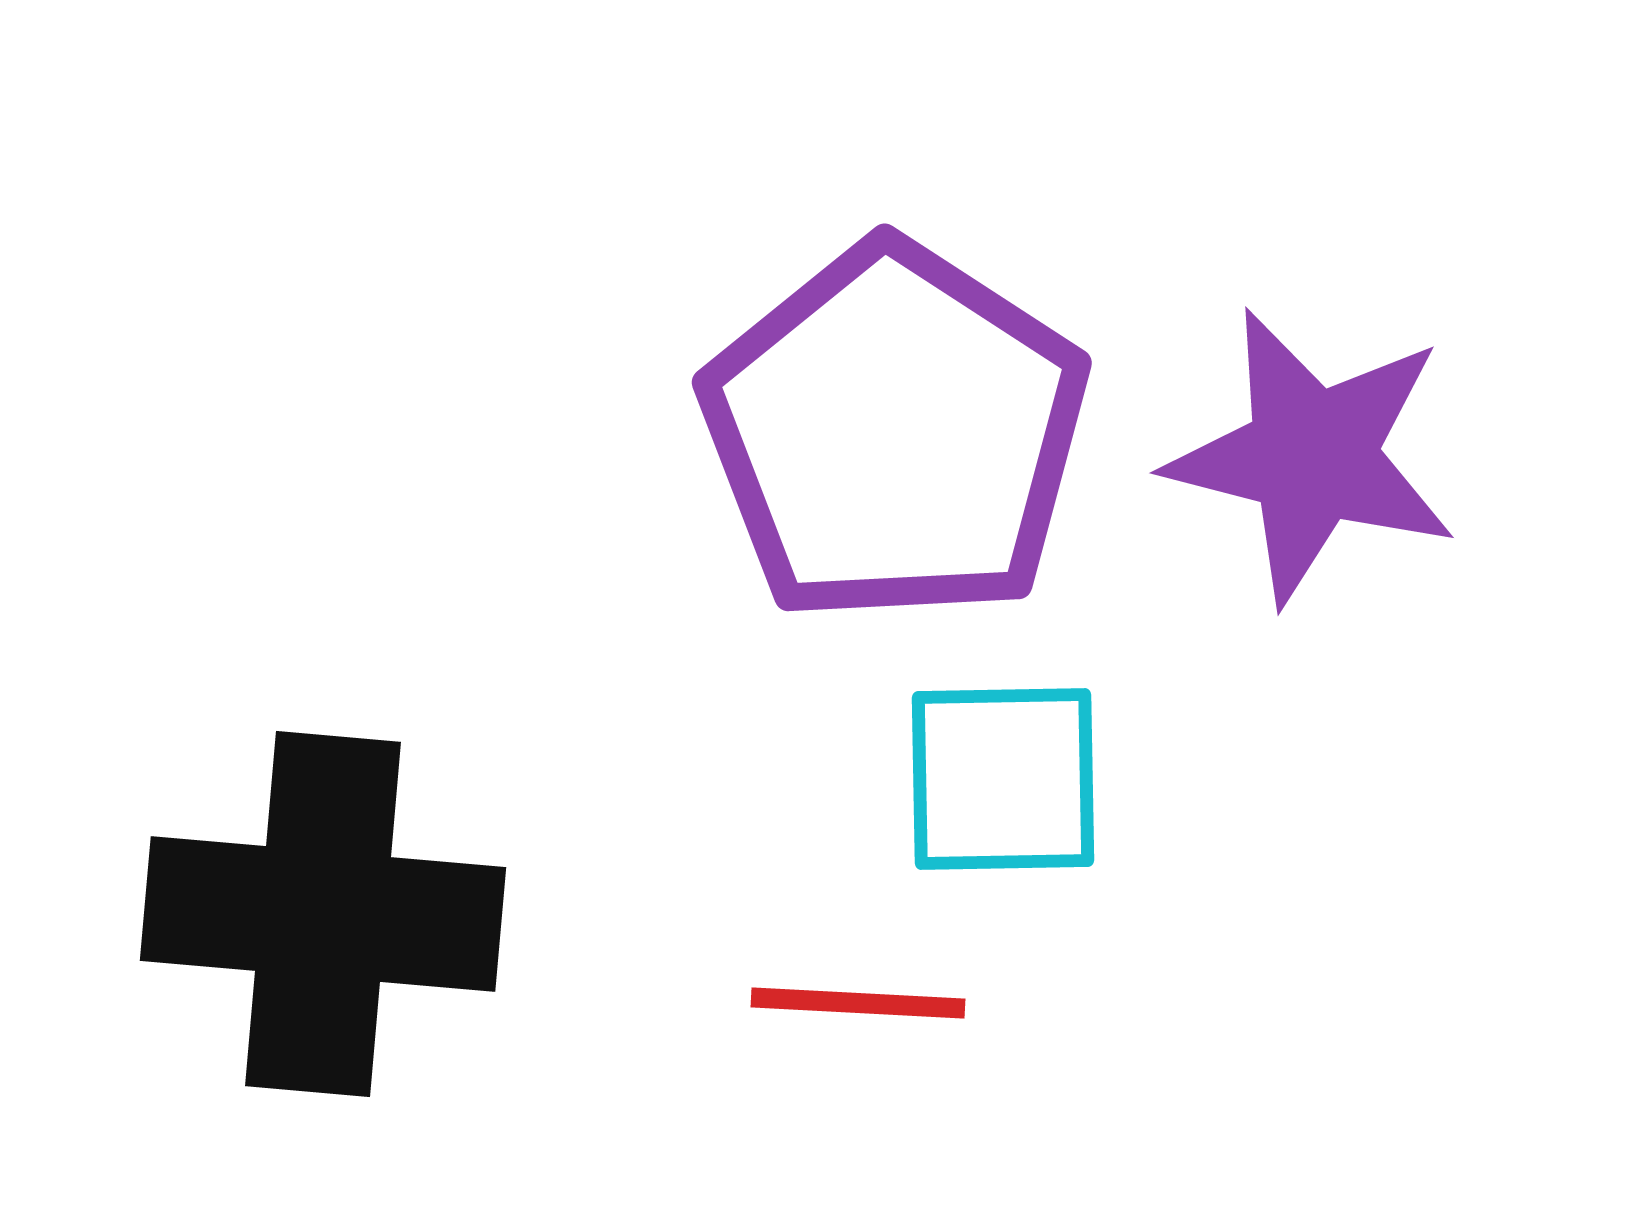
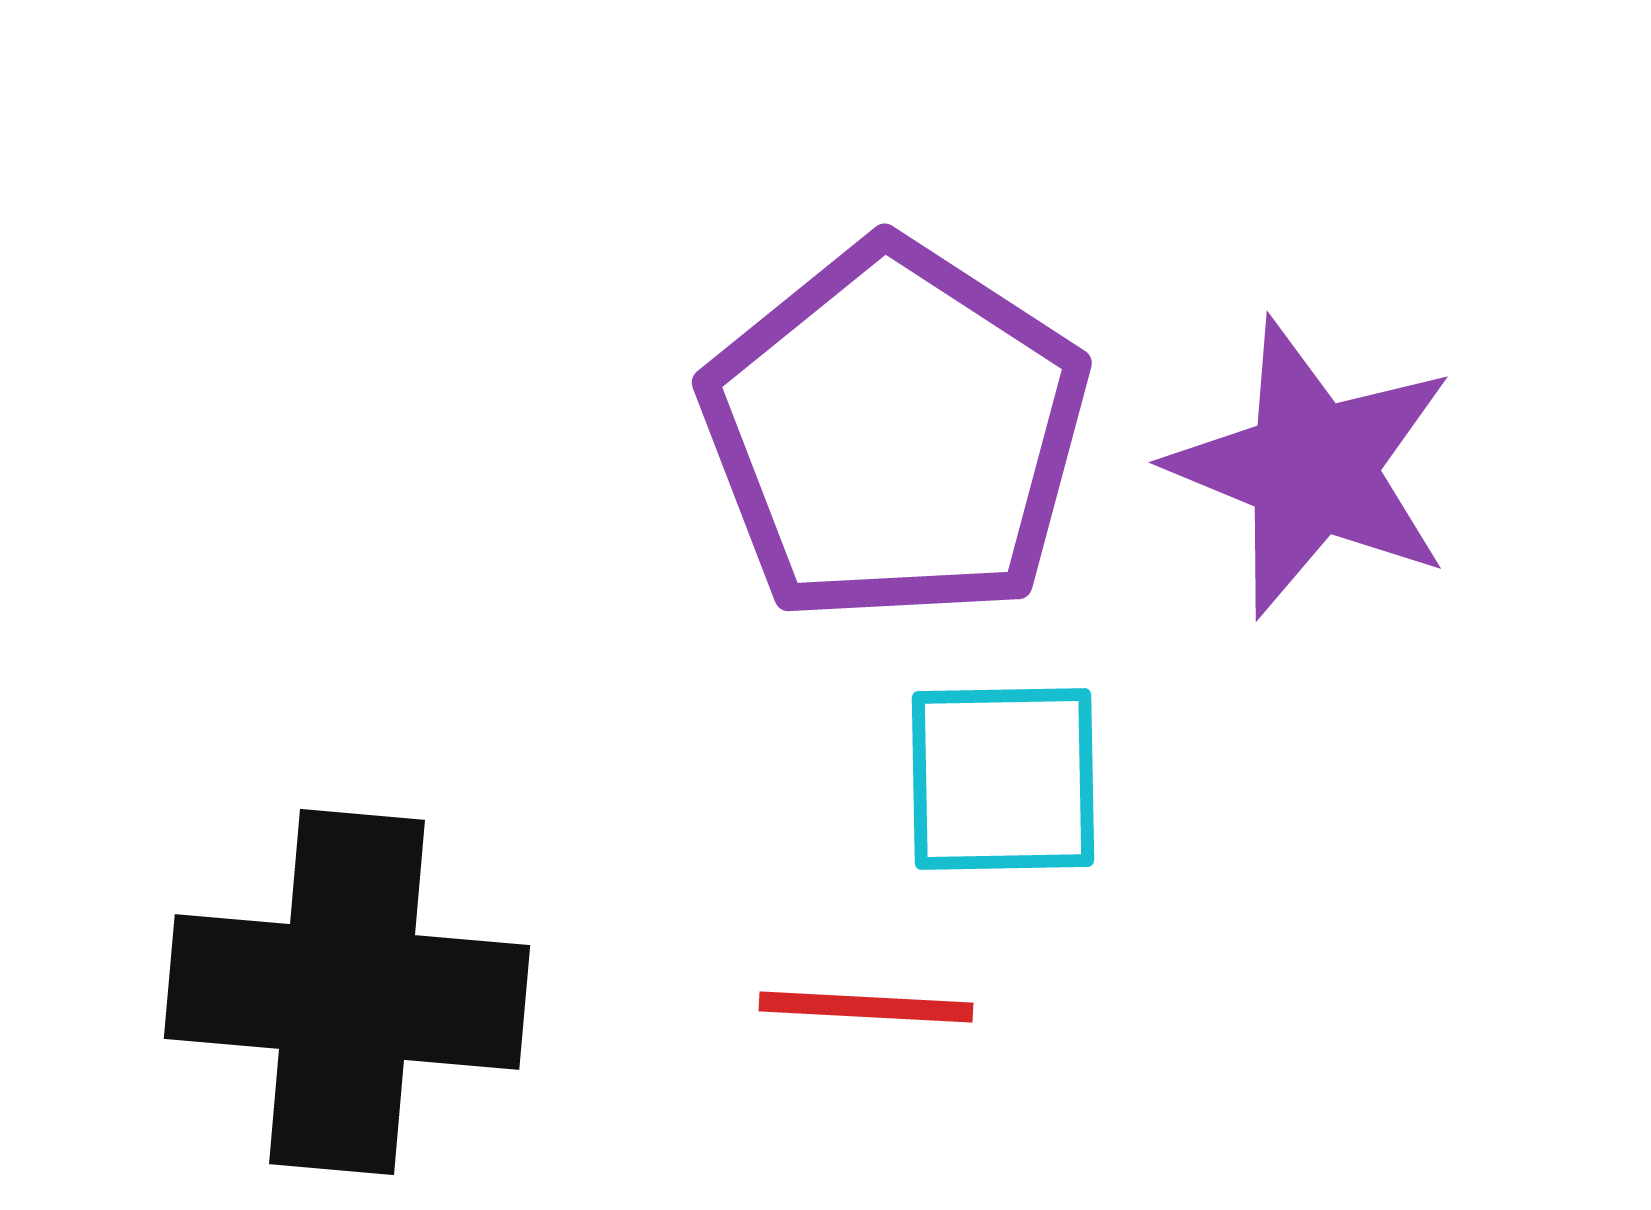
purple star: moved 12 px down; rotated 8 degrees clockwise
black cross: moved 24 px right, 78 px down
red line: moved 8 px right, 4 px down
